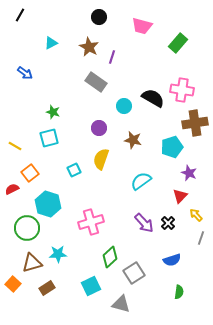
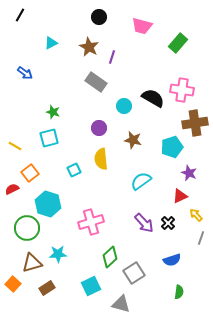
yellow semicircle at (101, 159): rotated 25 degrees counterclockwise
red triangle at (180, 196): rotated 21 degrees clockwise
